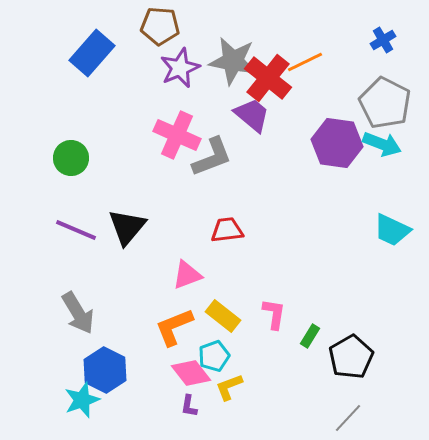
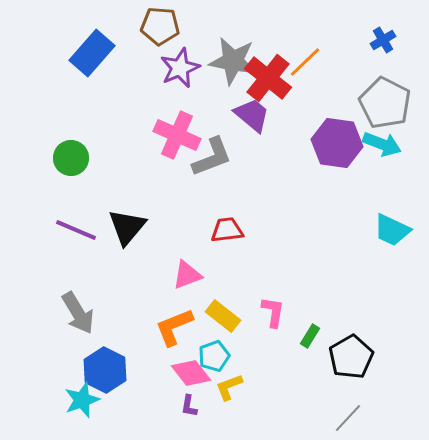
orange line: rotated 18 degrees counterclockwise
pink L-shape: moved 1 px left, 2 px up
